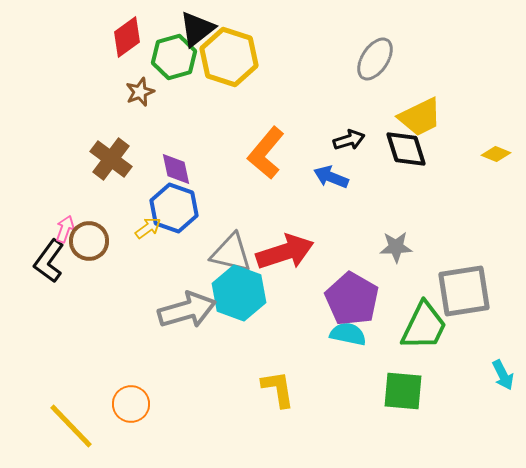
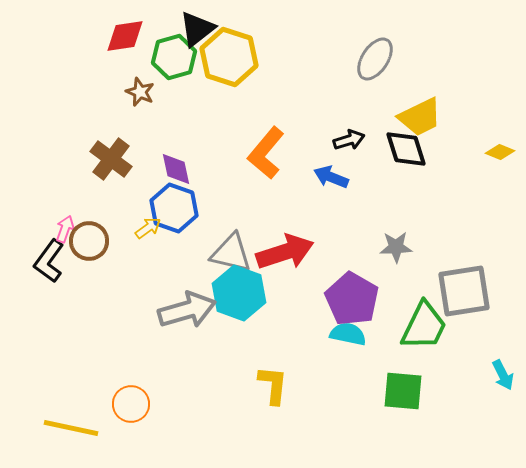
red diamond: moved 2 px left, 1 px up; rotated 27 degrees clockwise
brown star: rotated 28 degrees counterclockwise
yellow diamond: moved 4 px right, 2 px up
yellow L-shape: moved 5 px left, 4 px up; rotated 15 degrees clockwise
yellow line: moved 2 px down; rotated 34 degrees counterclockwise
